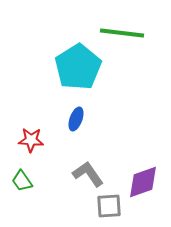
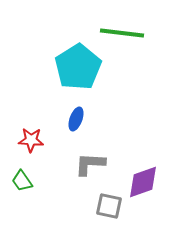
gray L-shape: moved 2 px right, 10 px up; rotated 52 degrees counterclockwise
gray square: rotated 16 degrees clockwise
